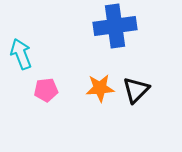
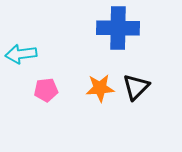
blue cross: moved 3 px right, 2 px down; rotated 9 degrees clockwise
cyan arrow: rotated 76 degrees counterclockwise
black triangle: moved 3 px up
